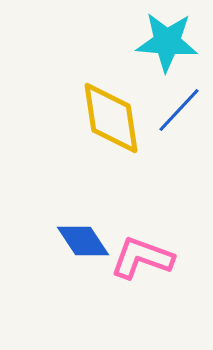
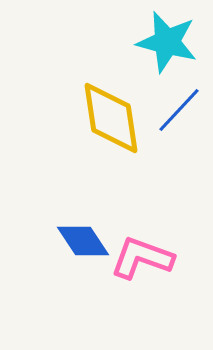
cyan star: rotated 10 degrees clockwise
